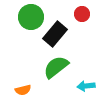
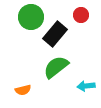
red circle: moved 1 px left, 1 px down
